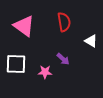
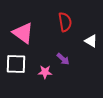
red semicircle: moved 1 px right
pink triangle: moved 1 px left, 7 px down
